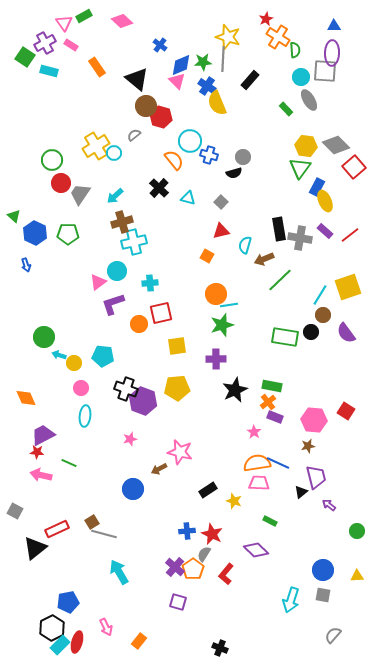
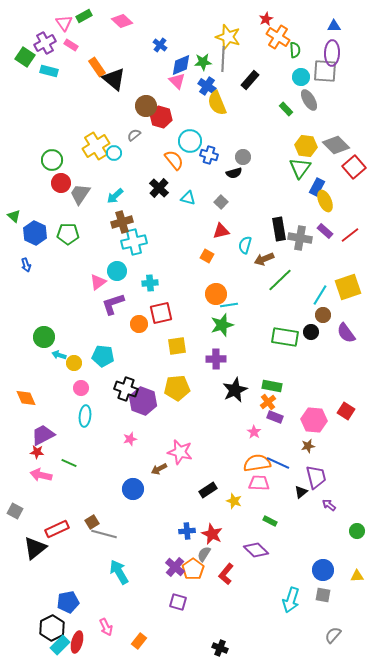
black triangle at (137, 79): moved 23 px left
